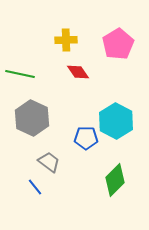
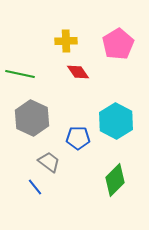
yellow cross: moved 1 px down
blue pentagon: moved 8 px left
